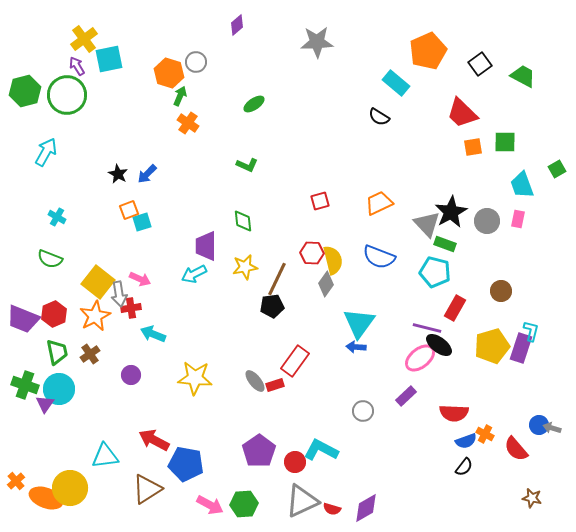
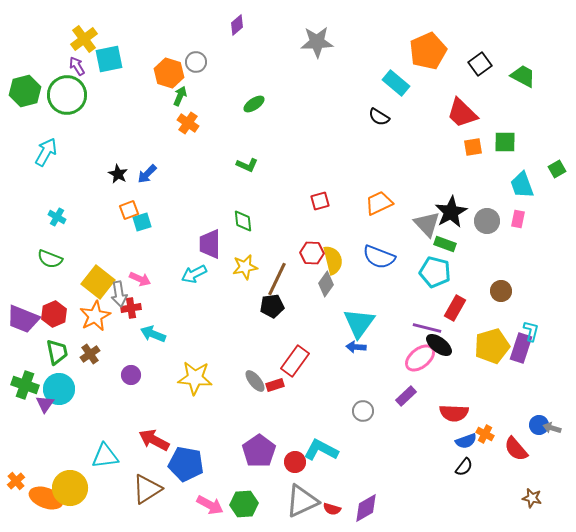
purple trapezoid at (206, 246): moved 4 px right, 2 px up
